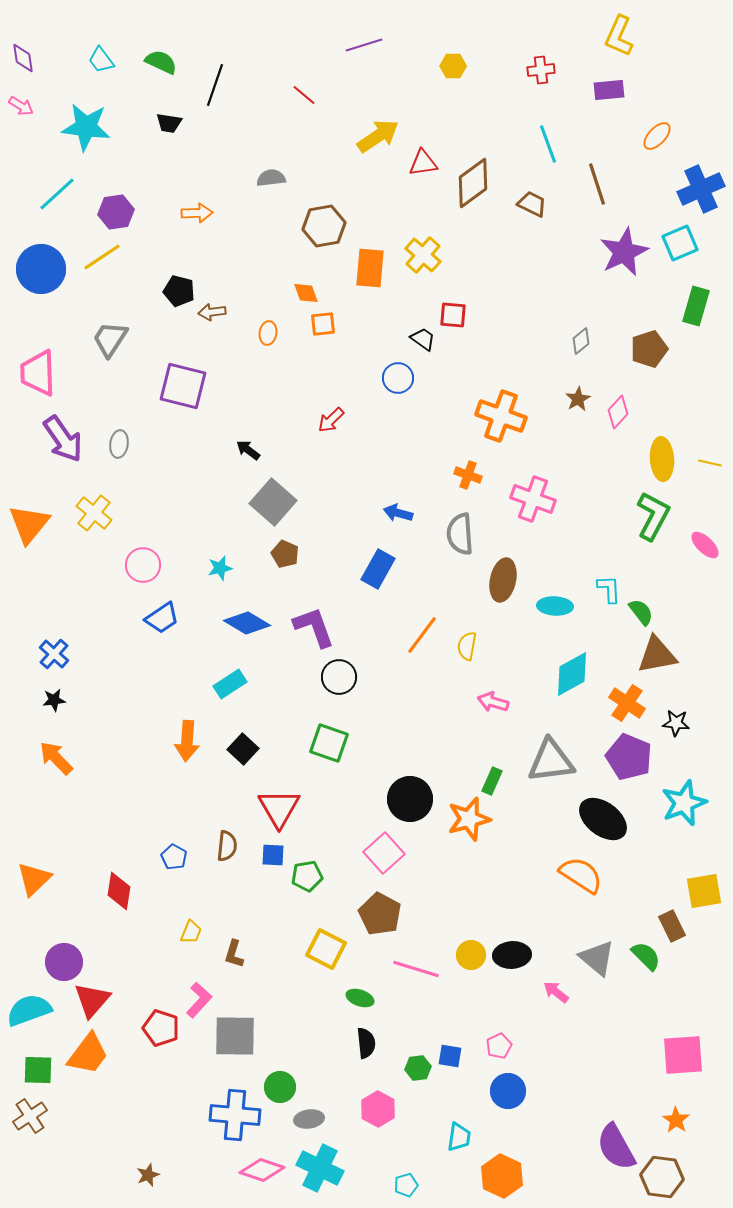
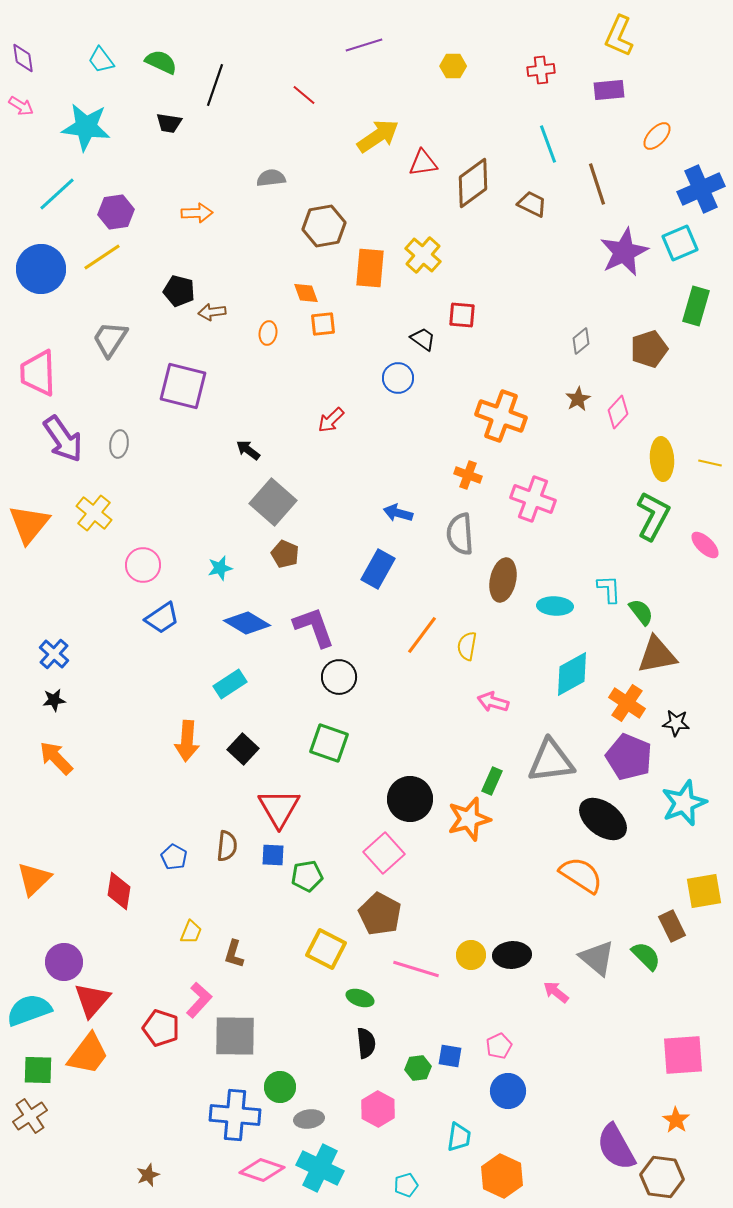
red square at (453, 315): moved 9 px right
